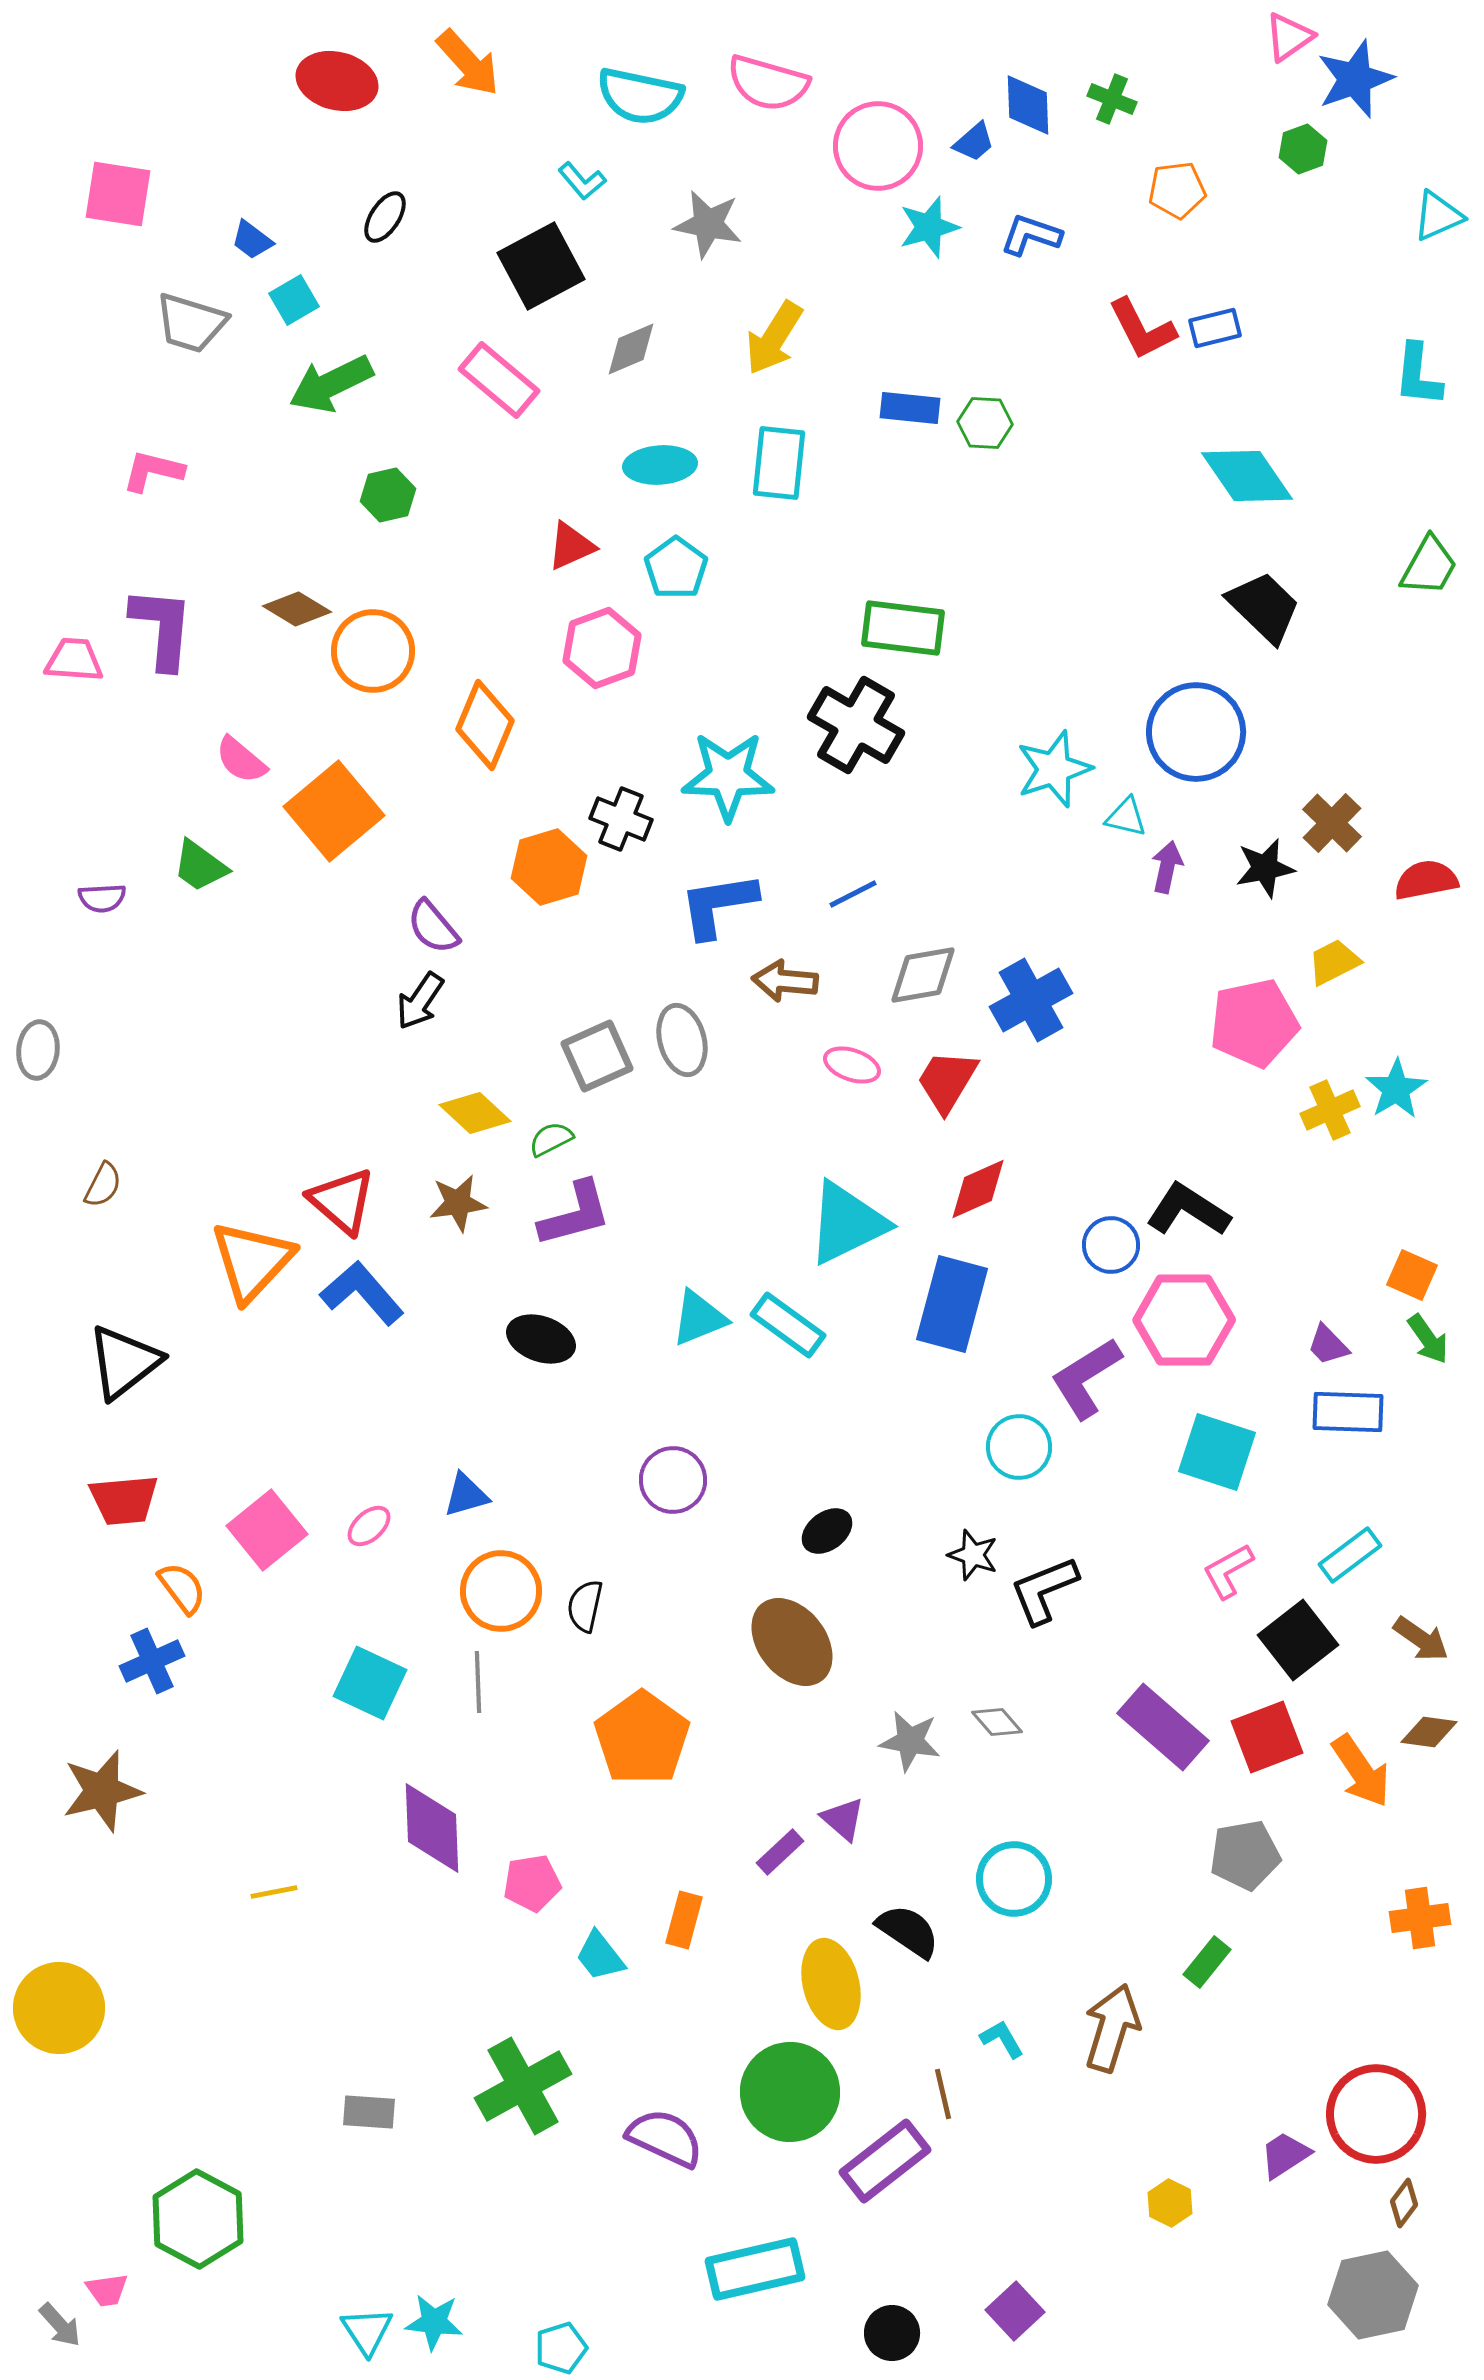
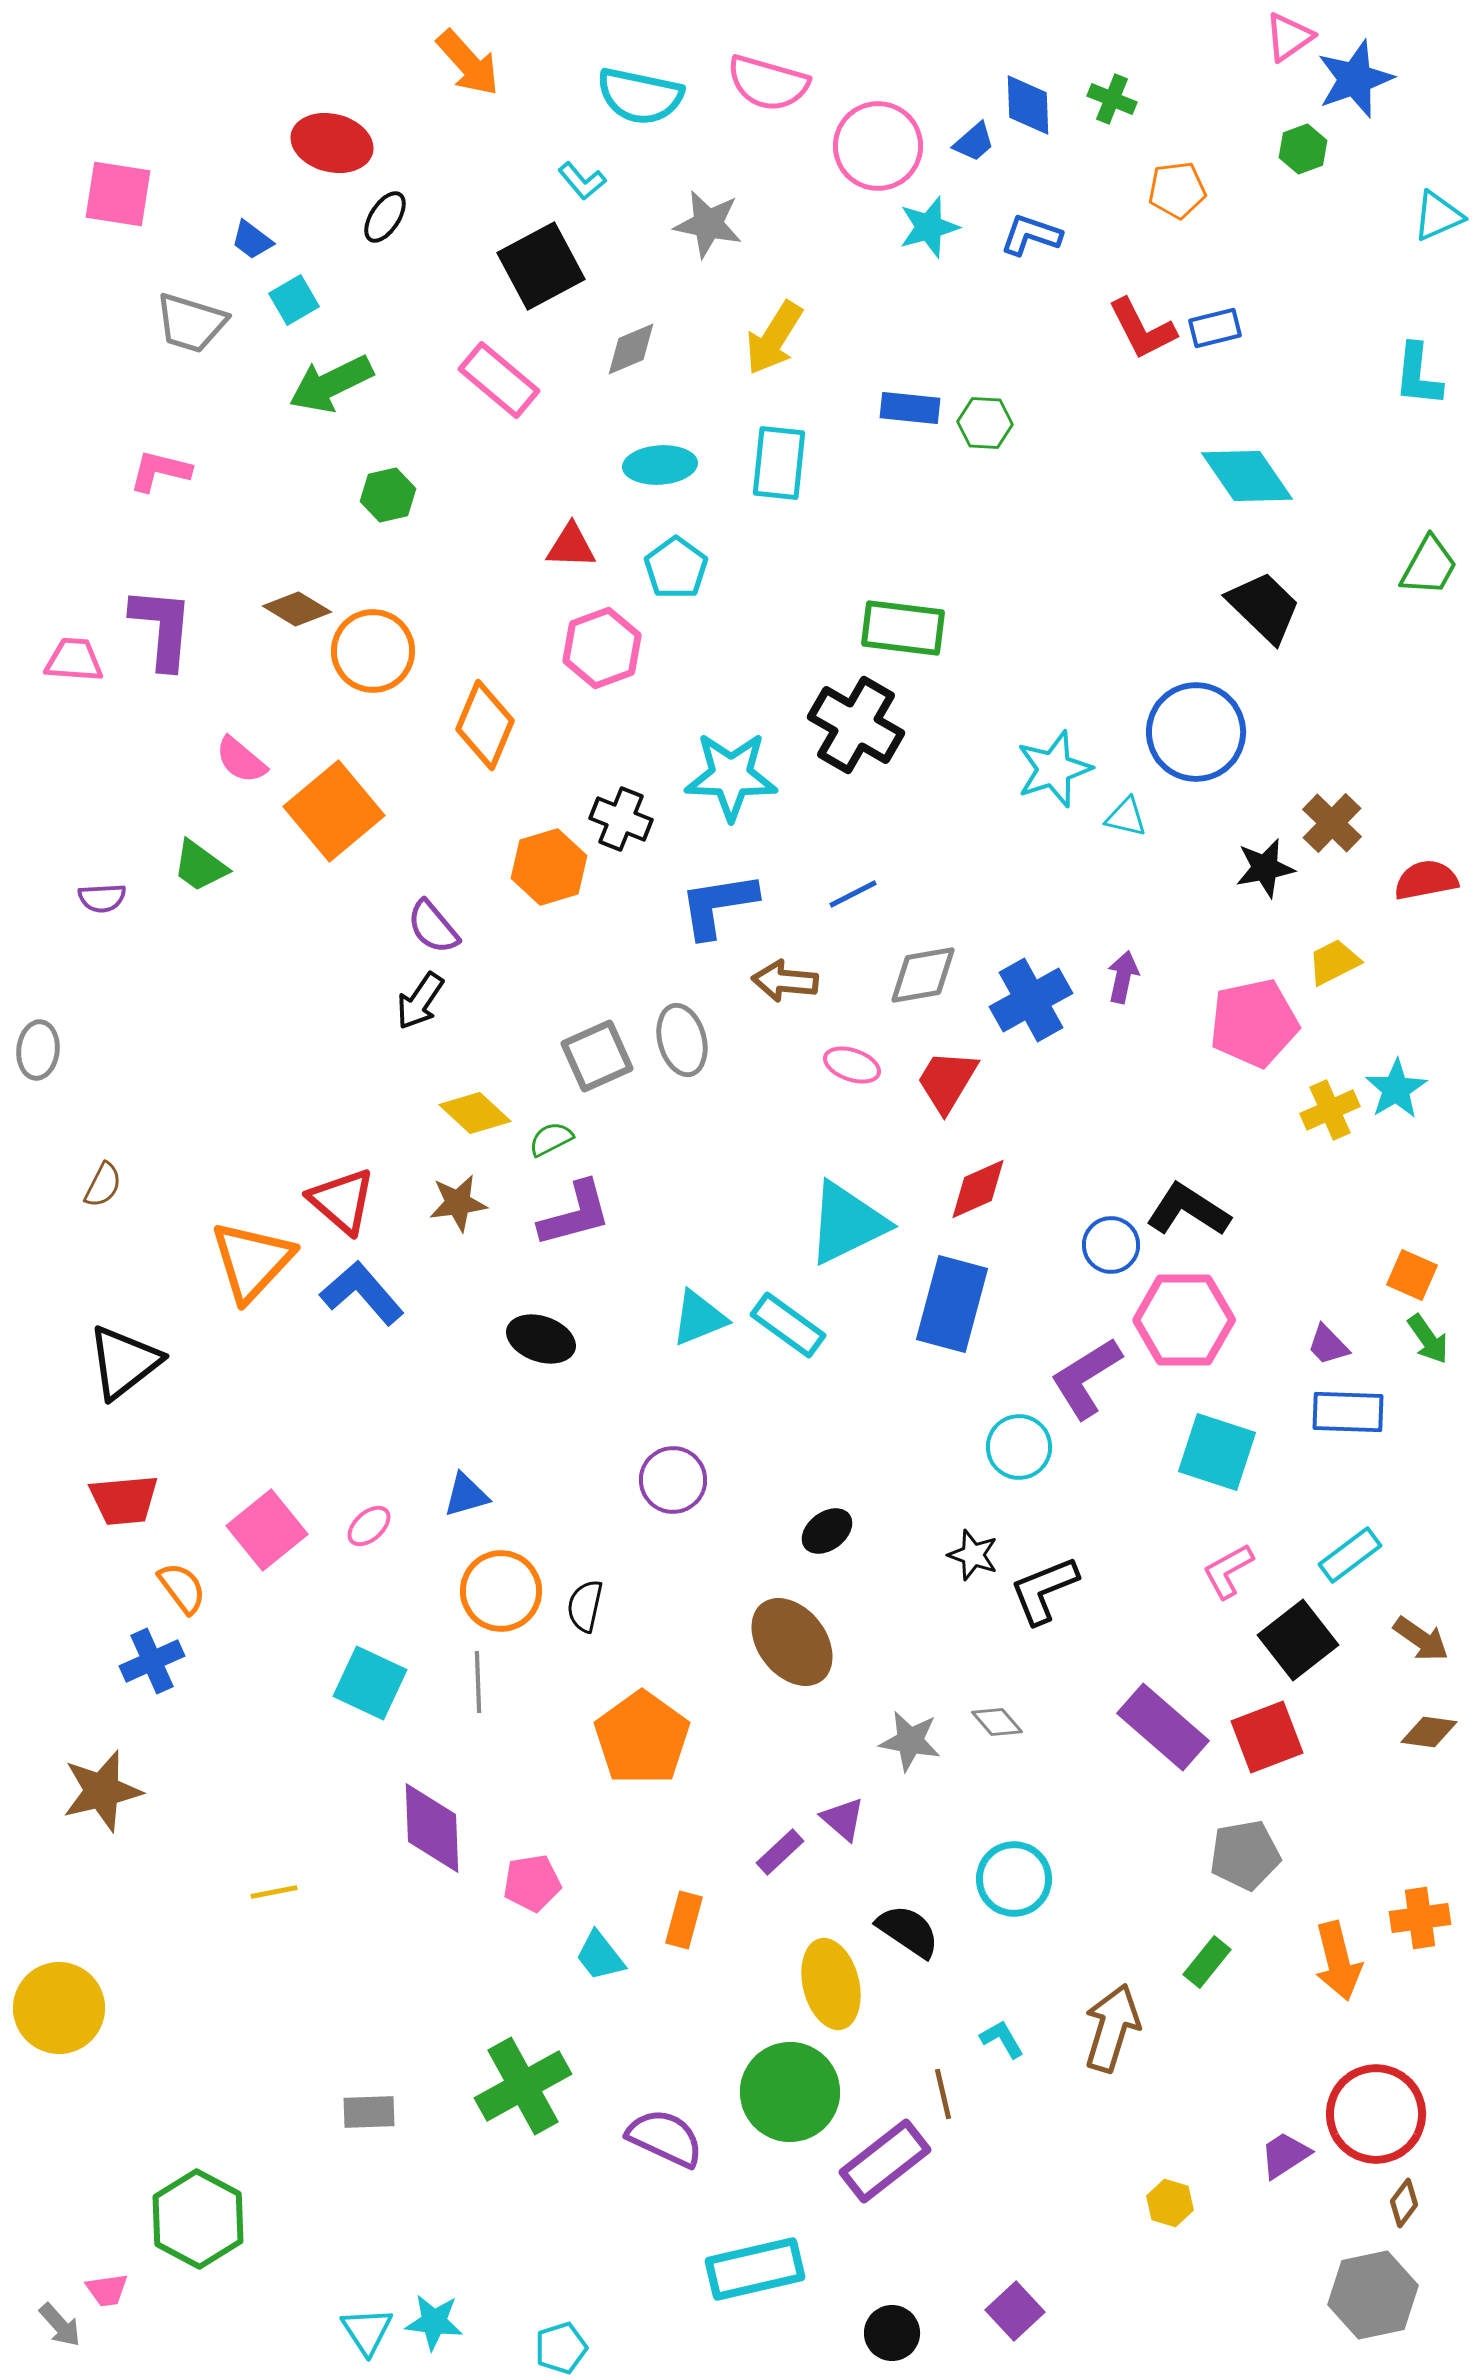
red ellipse at (337, 81): moved 5 px left, 62 px down
pink L-shape at (153, 471): moved 7 px right
red triangle at (571, 546): rotated 26 degrees clockwise
cyan star at (728, 776): moved 3 px right
purple arrow at (1167, 867): moved 44 px left, 110 px down
orange arrow at (1361, 1771): moved 23 px left, 190 px down; rotated 20 degrees clockwise
gray rectangle at (369, 2112): rotated 6 degrees counterclockwise
yellow hexagon at (1170, 2203): rotated 9 degrees counterclockwise
